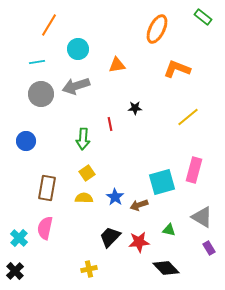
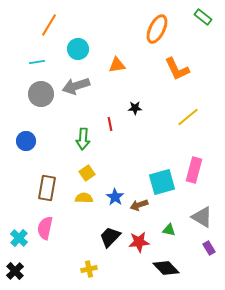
orange L-shape: rotated 136 degrees counterclockwise
